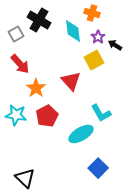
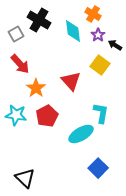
orange cross: moved 1 px right, 1 px down; rotated 14 degrees clockwise
purple star: moved 2 px up
yellow square: moved 6 px right, 5 px down; rotated 24 degrees counterclockwise
cyan L-shape: rotated 140 degrees counterclockwise
